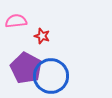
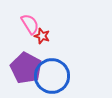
pink semicircle: moved 14 px right, 3 px down; rotated 65 degrees clockwise
blue circle: moved 1 px right
